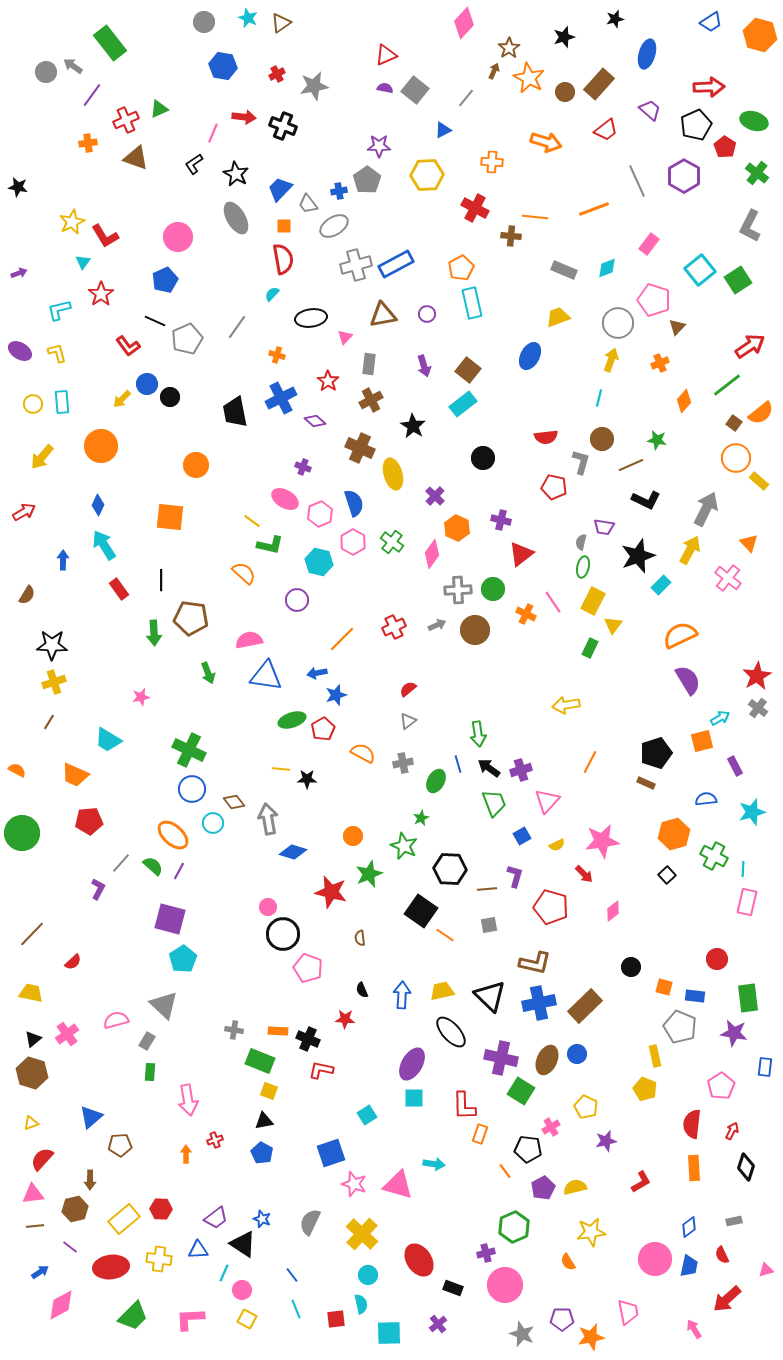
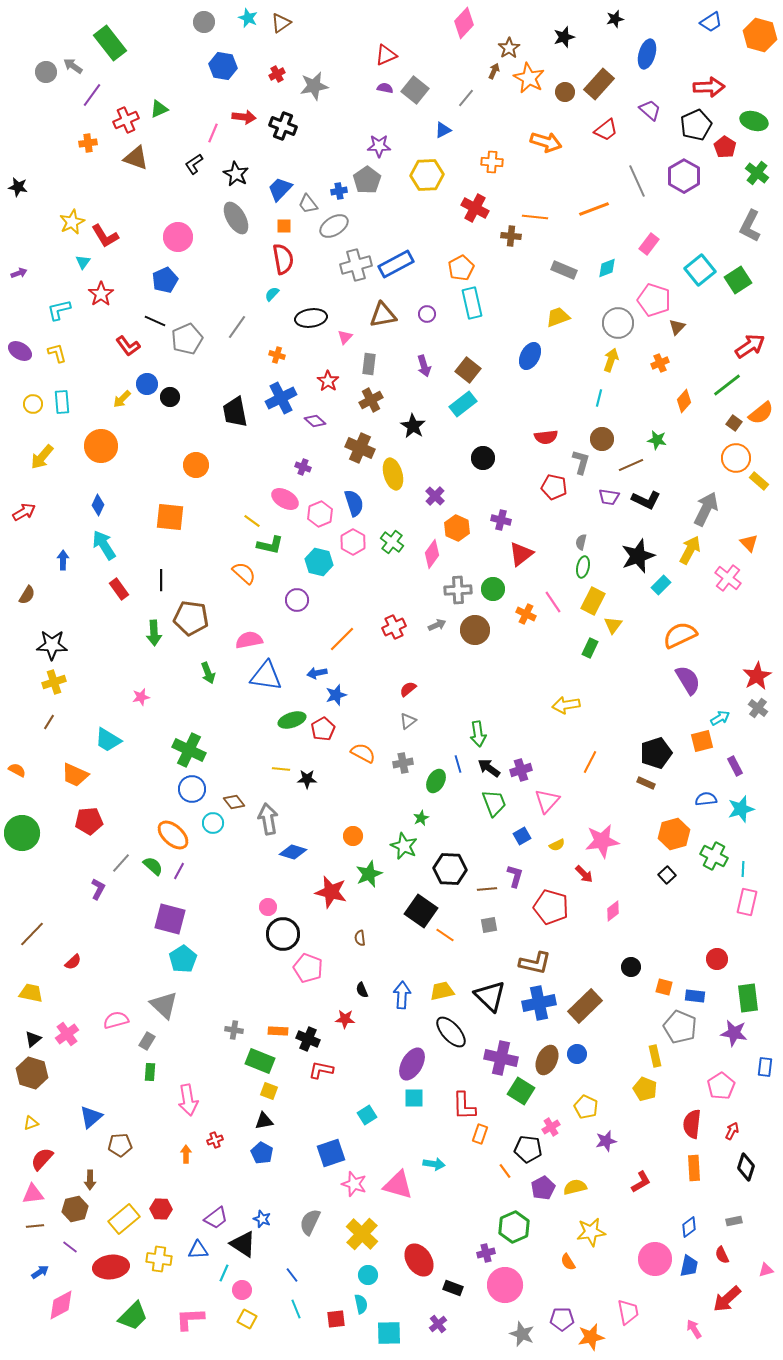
purple trapezoid at (604, 527): moved 5 px right, 30 px up
cyan star at (752, 812): moved 11 px left, 3 px up
